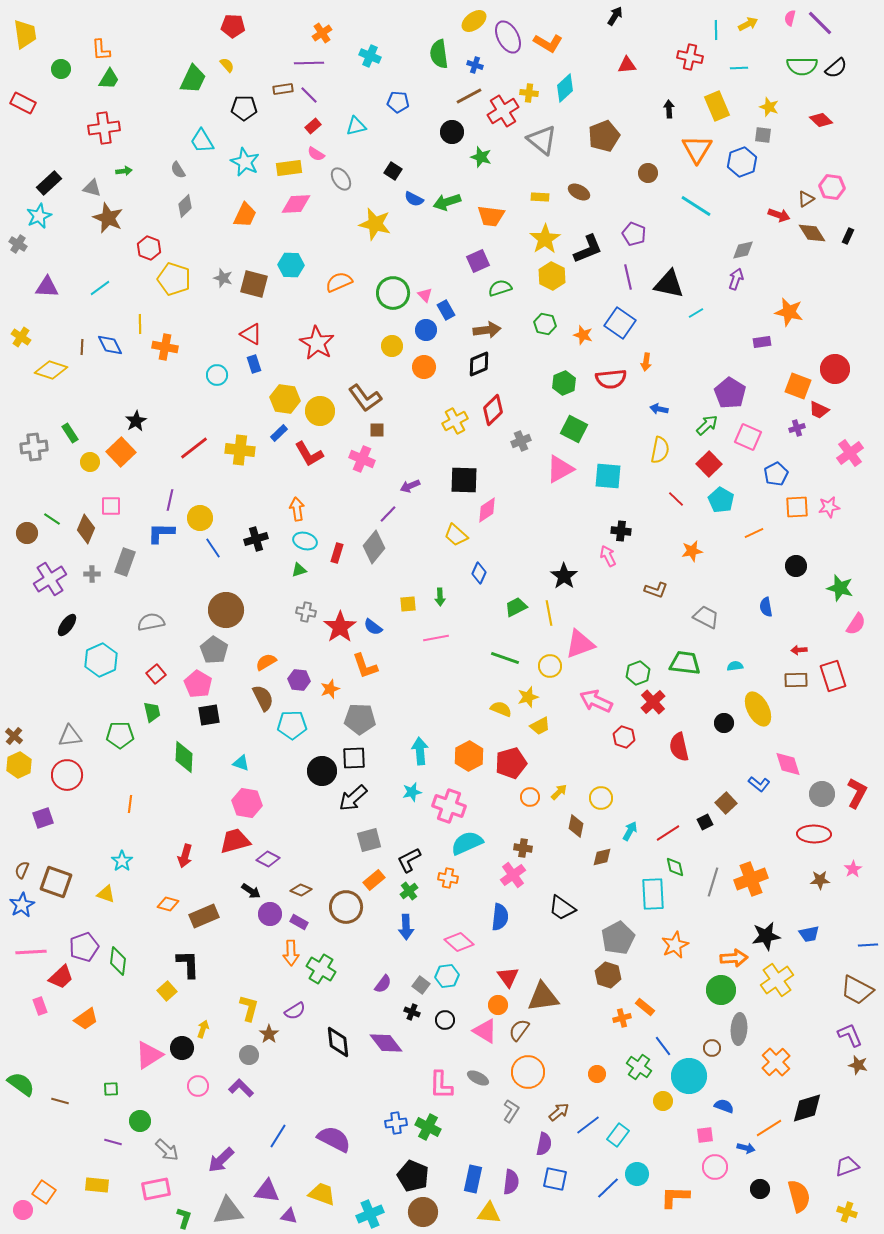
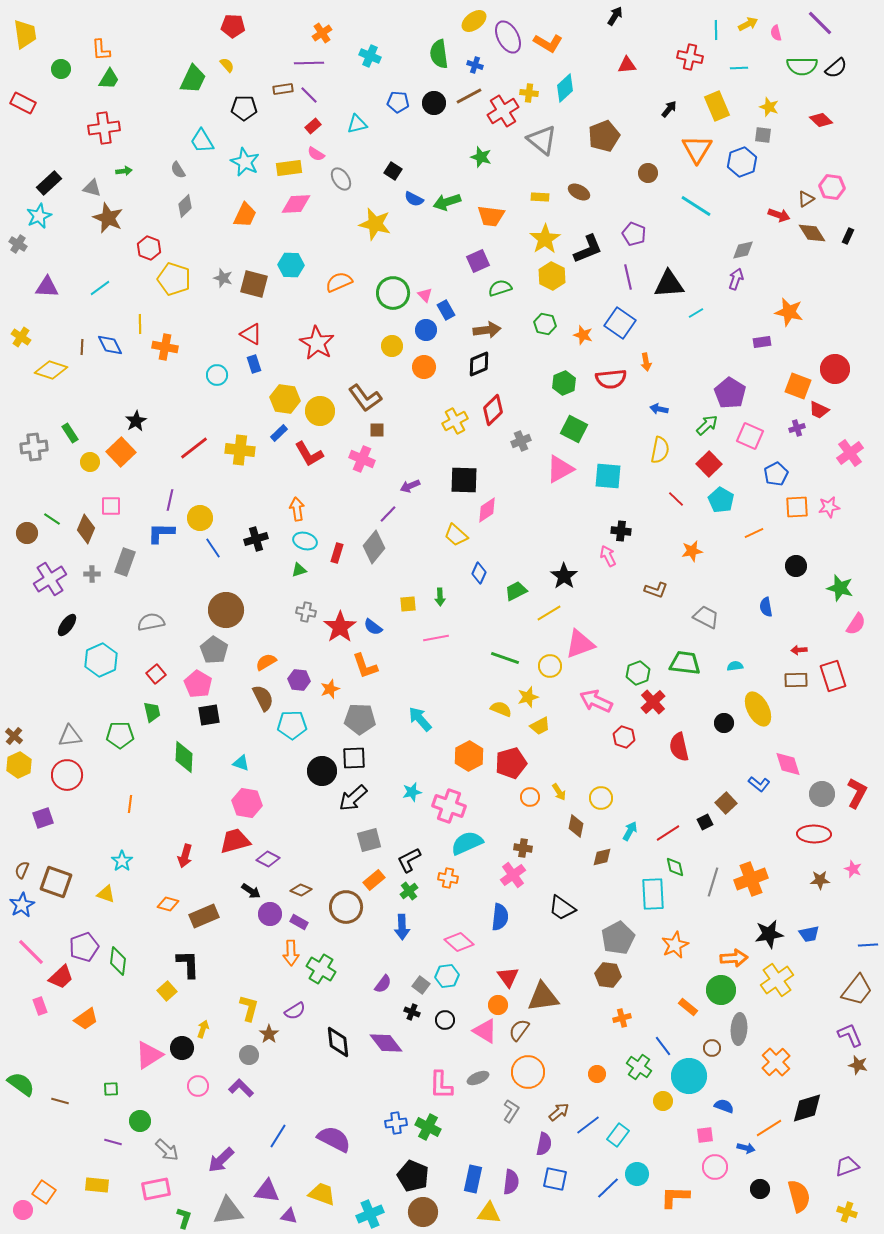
pink semicircle at (790, 18): moved 14 px left, 15 px down; rotated 28 degrees counterclockwise
black arrow at (669, 109): rotated 42 degrees clockwise
cyan triangle at (356, 126): moved 1 px right, 2 px up
black circle at (452, 132): moved 18 px left, 29 px up
black triangle at (669, 284): rotated 16 degrees counterclockwise
orange arrow at (646, 362): rotated 18 degrees counterclockwise
pink square at (748, 437): moved 2 px right, 1 px up
green trapezoid at (516, 607): moved 16 px up
yellow line at (549, 613): rotated 70 degrees clockwise
cyan arrow at (420, 751): moved 32 px up; rotated 36 degrees counterclockwise
yellow arrow at (559, 792): rotated 102 degrees clockwise
pink star at (853, 869): rotated 18 degrees counterclockwise
blue arrow at (406, 927): moved 4 px left
black star at (766, 936): moved 3 px right, 2 px up
pink line at (31, 952): rotated 48 degrees clockwise
brown hexagon at (608, 975): rotated 10 degrees counterclockwise
brown trapezoid at (857, 990): rotated 80 degrees counterclockwise
orange rectangle at (645, 1007): moved 43 px right
gray ellipse at (478, 1078): rotated 50 degrees counterclockwise
